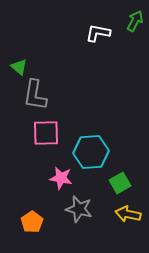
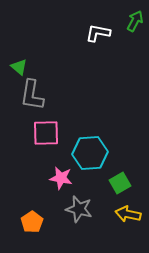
gray L-shape: moved 3 px left
cyan hexagon: moved 1 px left, 1 px down
